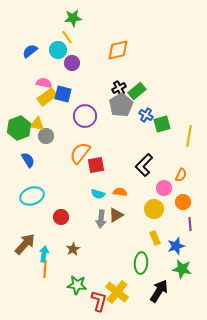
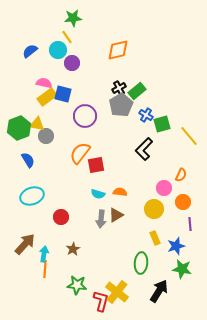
yellow line at (189, 136): rotated 50 degrees counterclockwise
black L-shape at (144, 165): moved 16 px up
red L-shape at (99, 301): moved 2 px right
